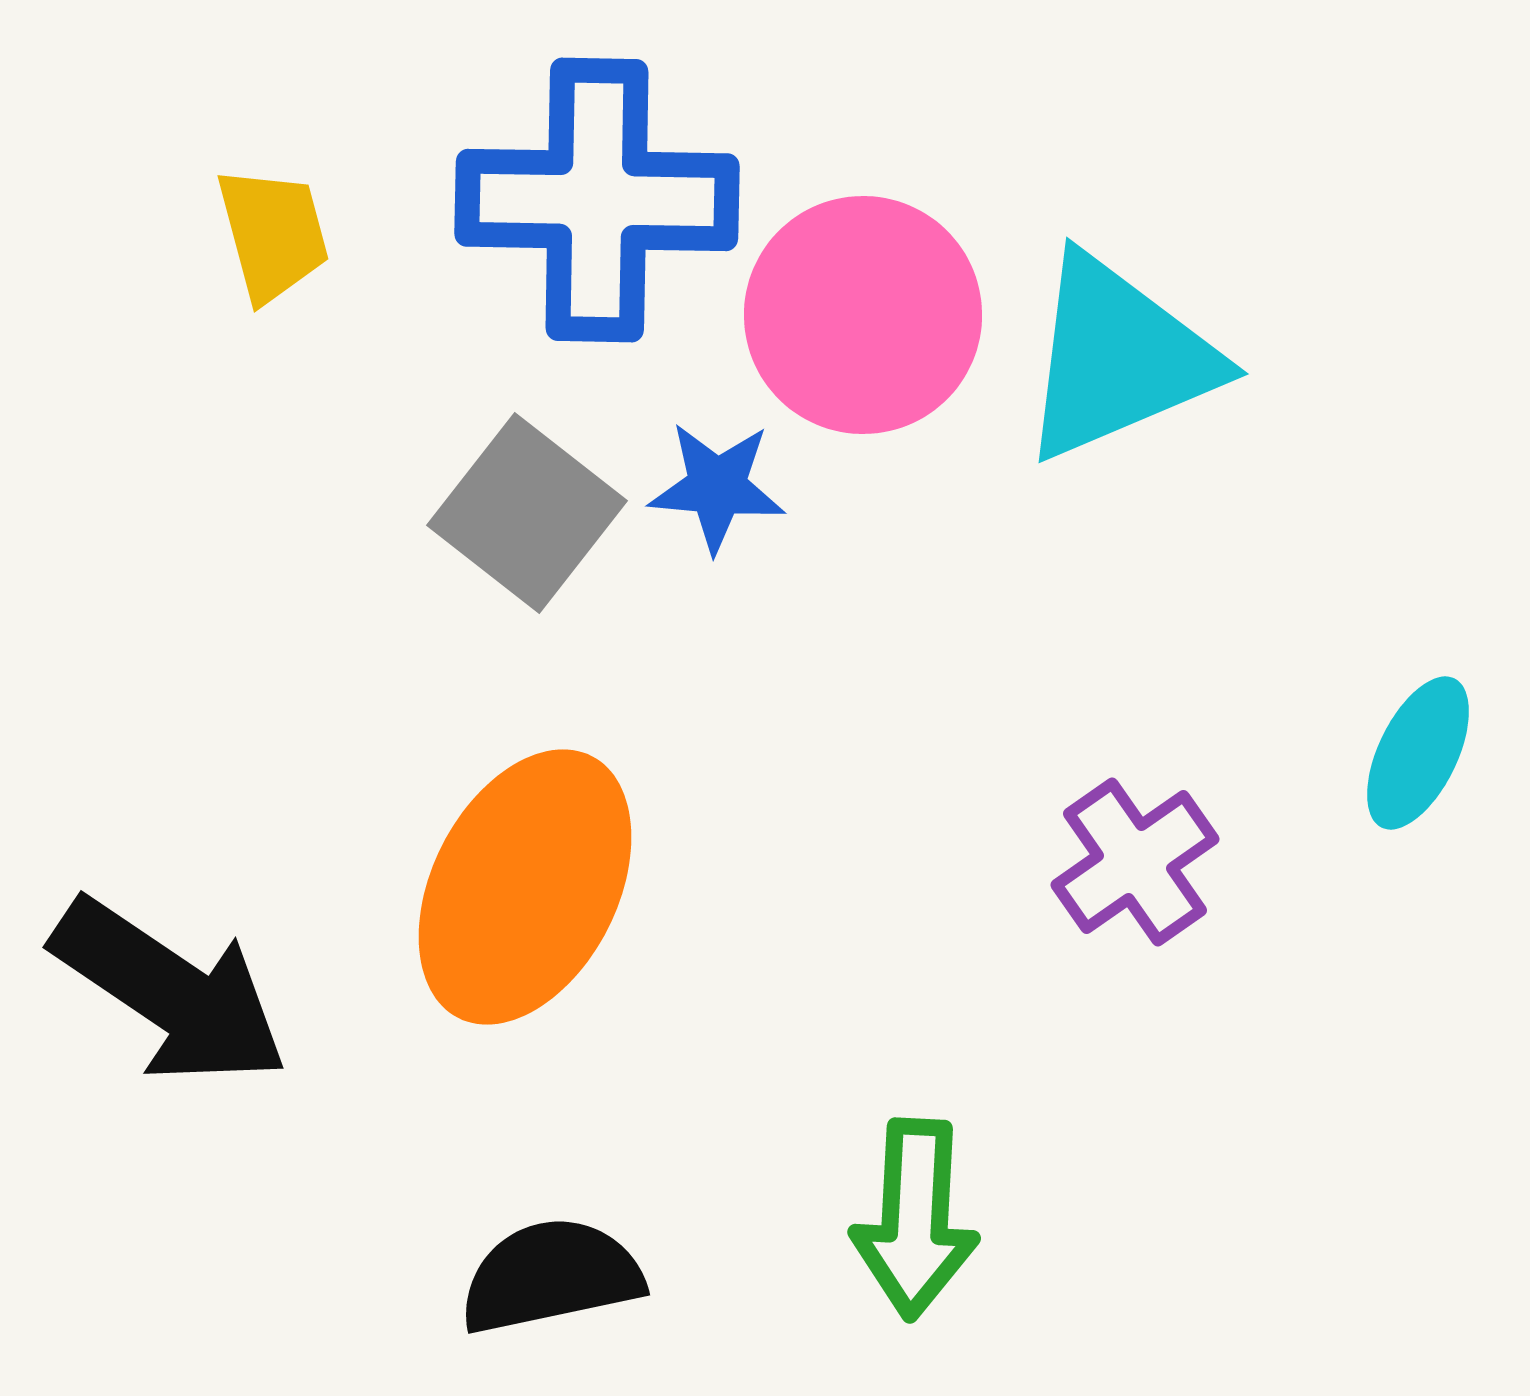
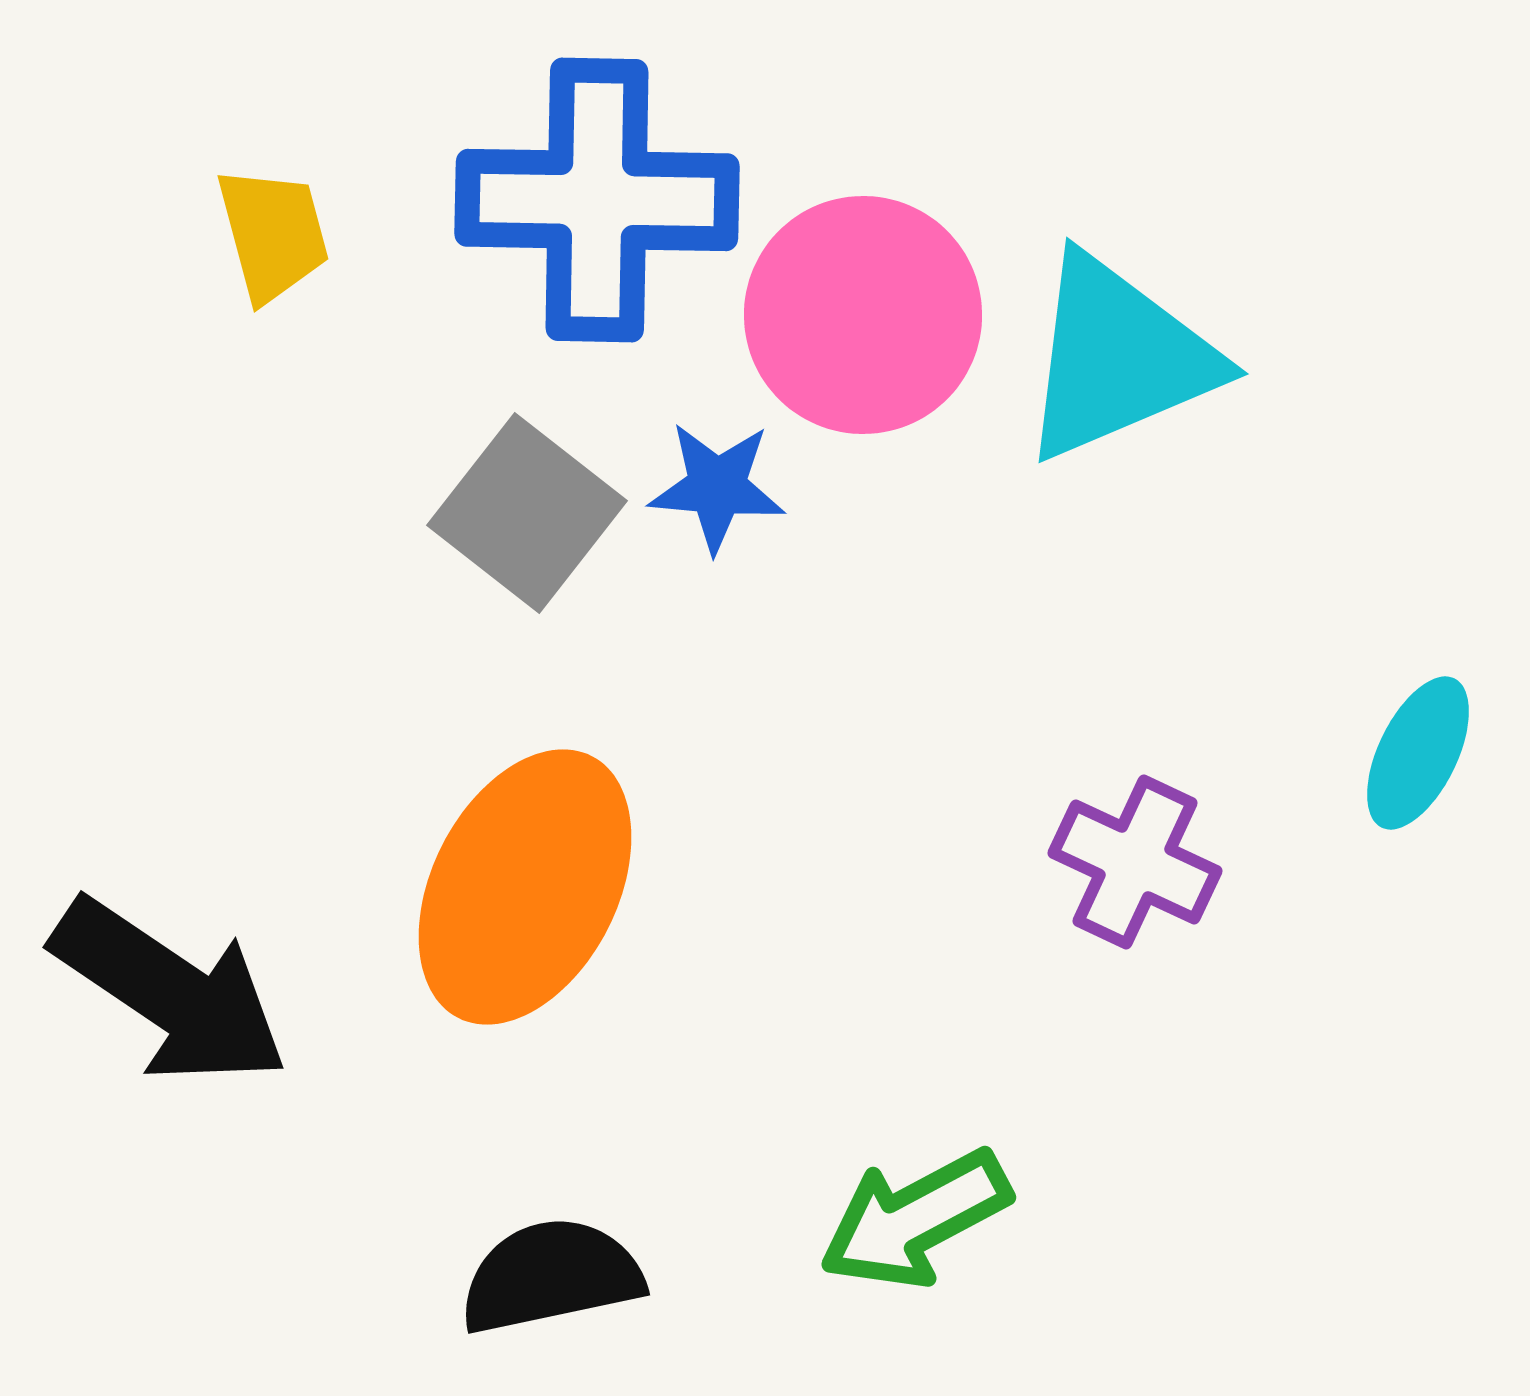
purple cross: rotated 30 degrees counterclockwise
green arrow: rotated 59 degrees clockwise
